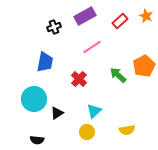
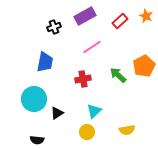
red cross: moved 4 px right; rotated 35 degrees clockwise
